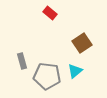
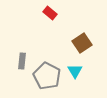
gray rectangle: rotated 21 degrees clockwise
cyan triangle: rotated 21 degrees counterclockwise
gray pentagon: rotated 20 degrees clockwise
